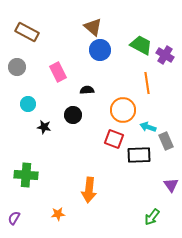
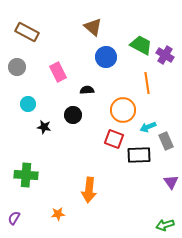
blue circle: moved 6 px right, 7 px down
cyan arrow: rotated 42 degrees counterclockwise
purple triangle: moved 3 px up
green arrow: moved 13 px right, 8 px down; rotated 36 degrees clockwise
